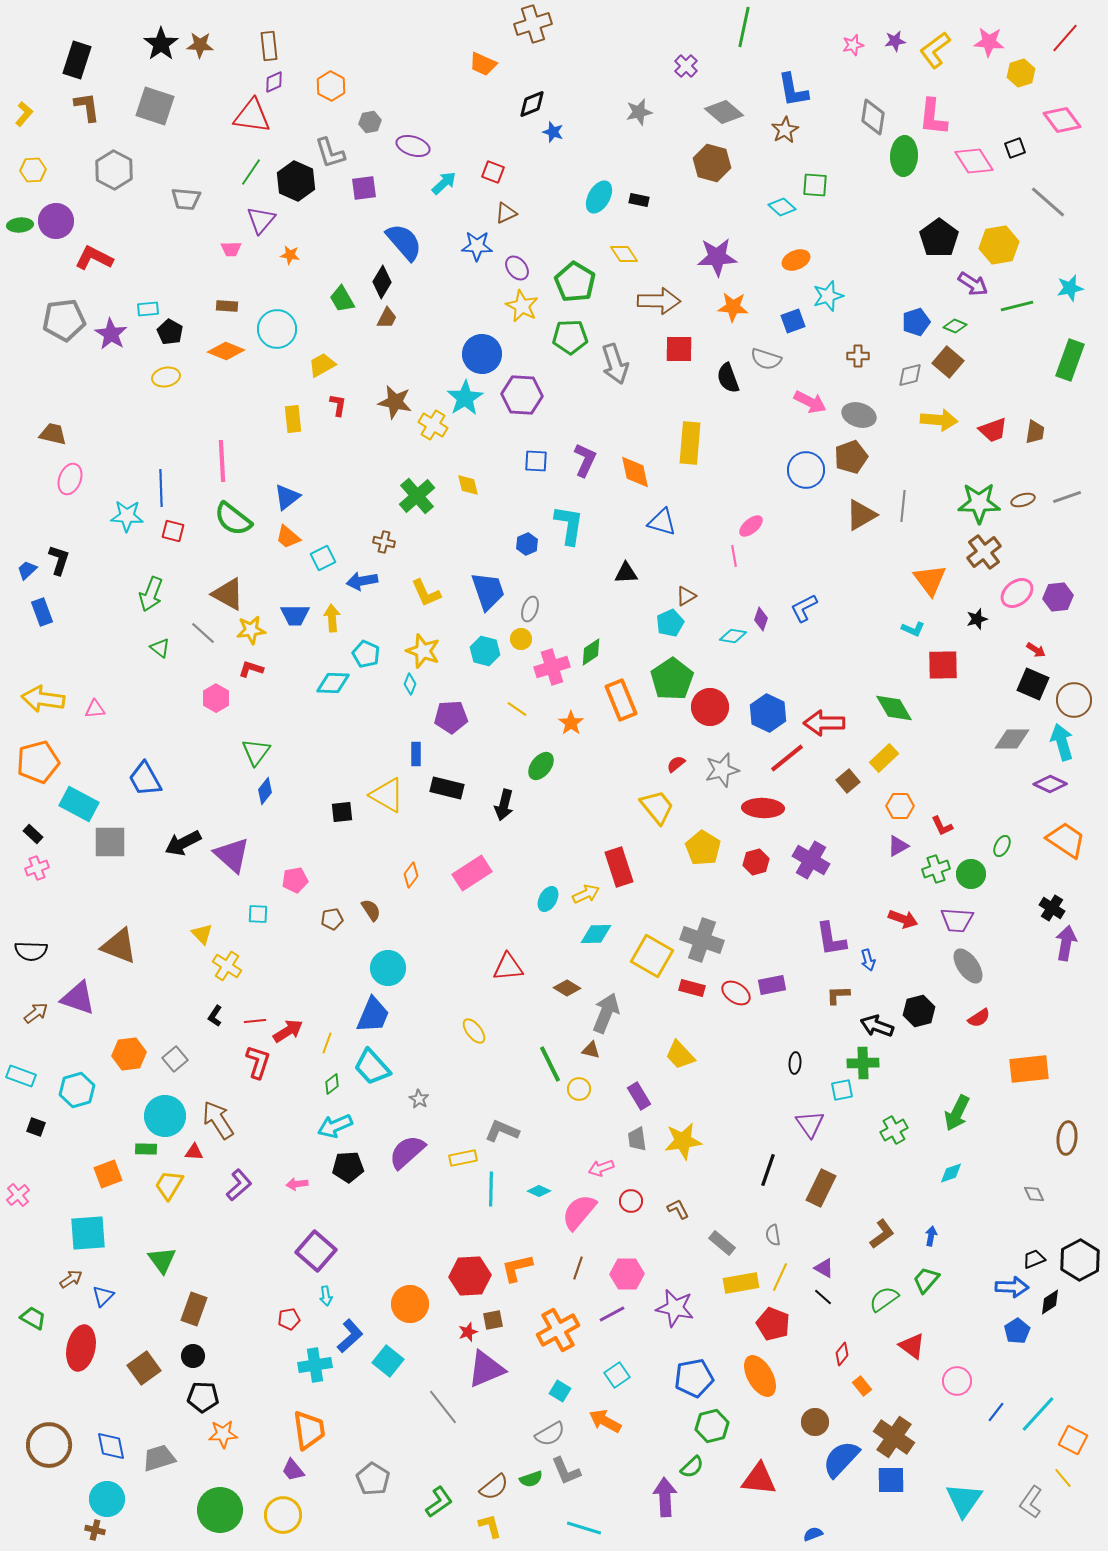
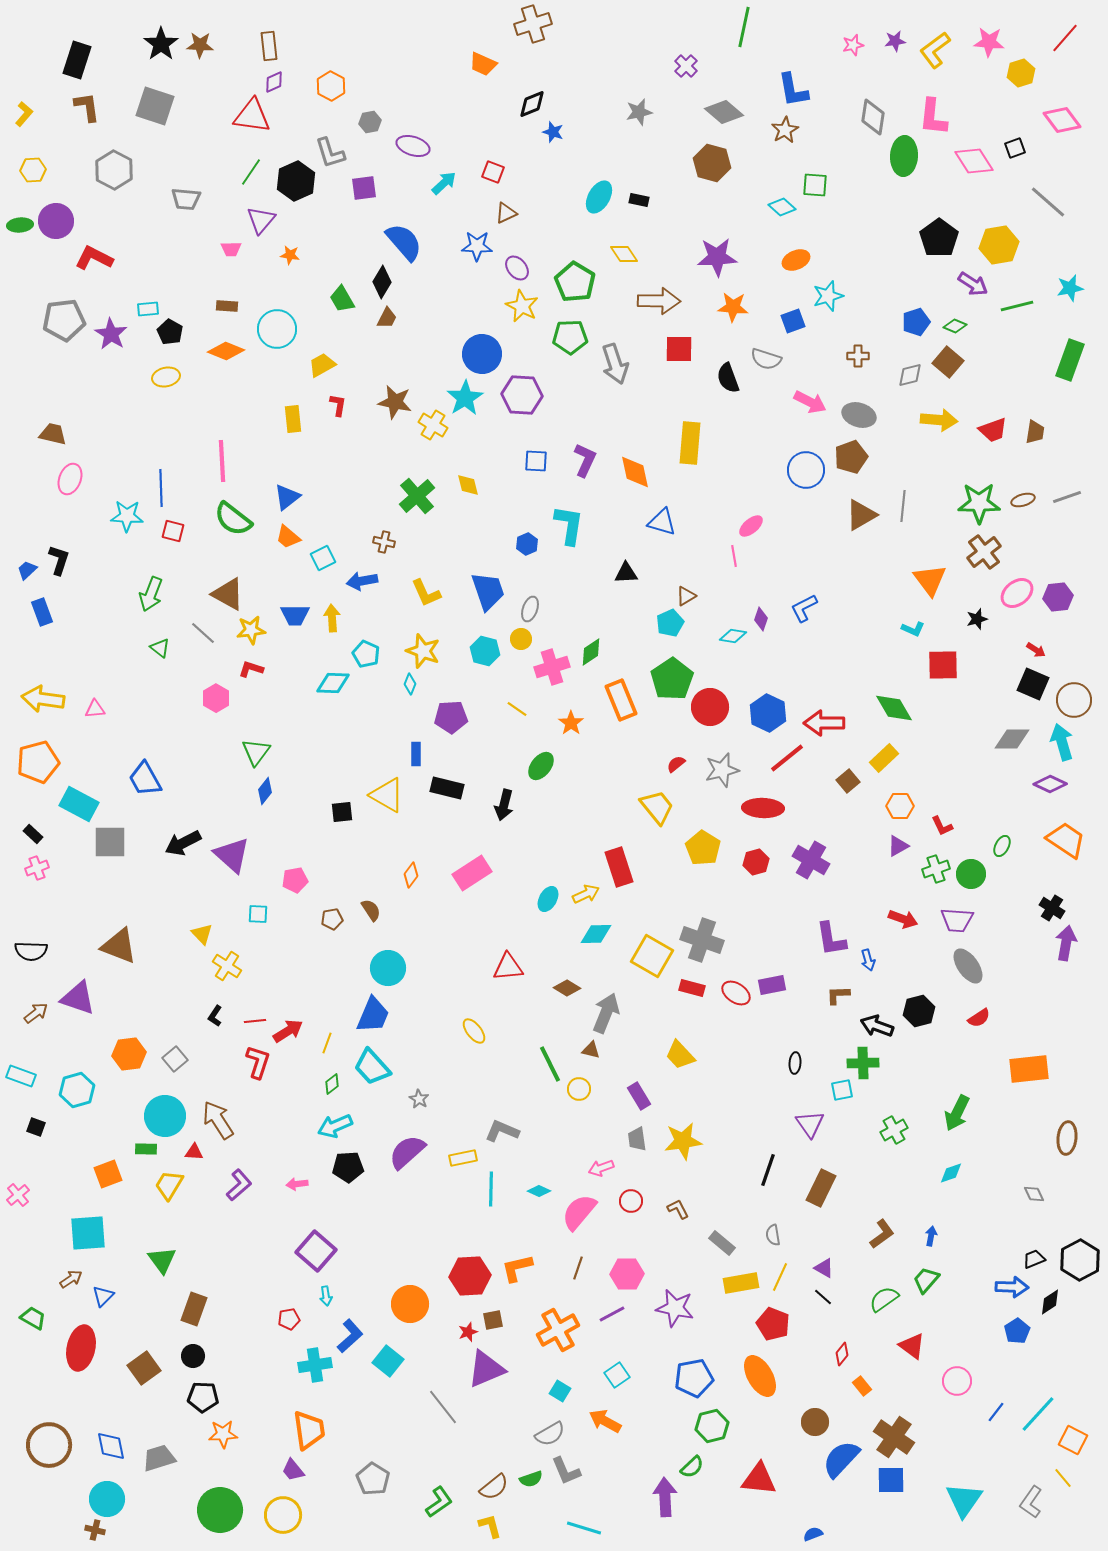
black hexagon at (296, 181): rotated 12 degrees clockwise
